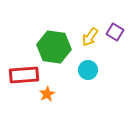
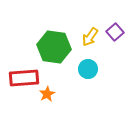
purple square: rotated 18 degrees clockwise
cyan circle: moved 1 px up
red rectangle: moved 3 px down
